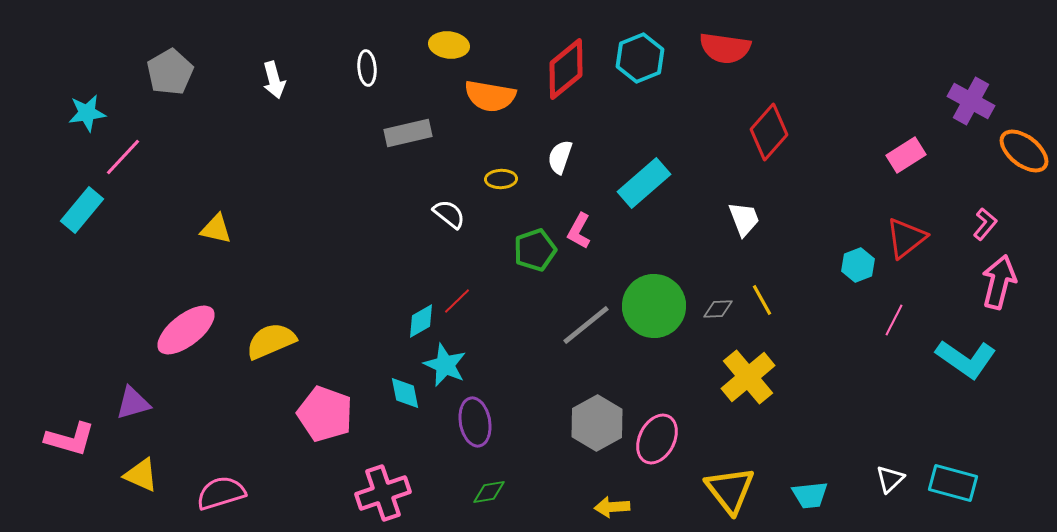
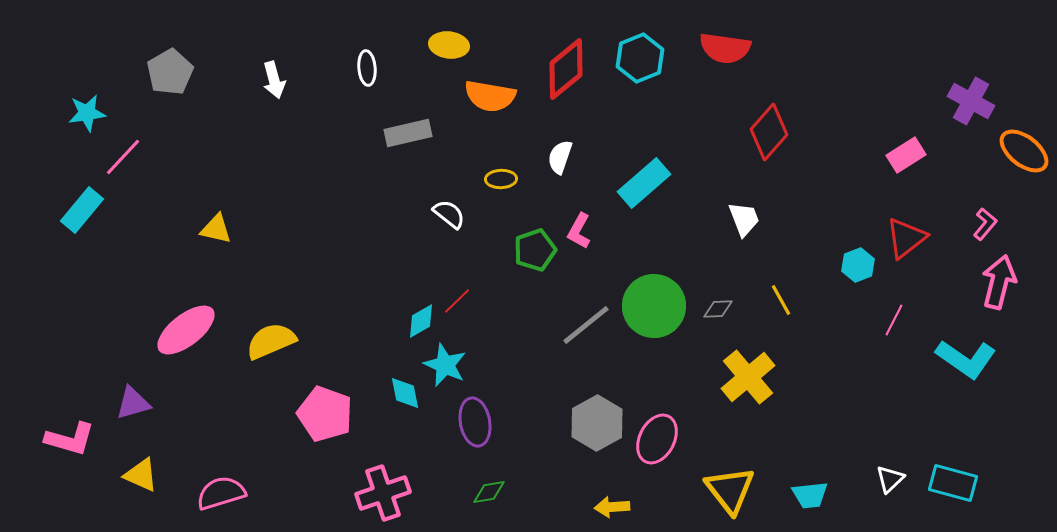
yellow line at (762, 300): moved 19 px right
